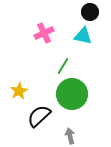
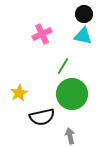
black circle: moved 6 px left, 2 px down
pink cross: moved 2 px left, 1 px down
yellow star: moved 2 px down
black semicircle: moved 3 px right, 1 px down; rotated 150 degrees counterclockwise
